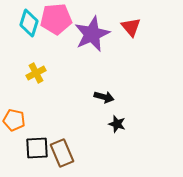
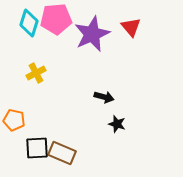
brown rectangle: rotated 44 degrees counterclockwise
